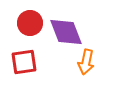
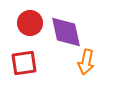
purple diamond: rotated 9 degrees clockwise
red square: moved 1 px down
